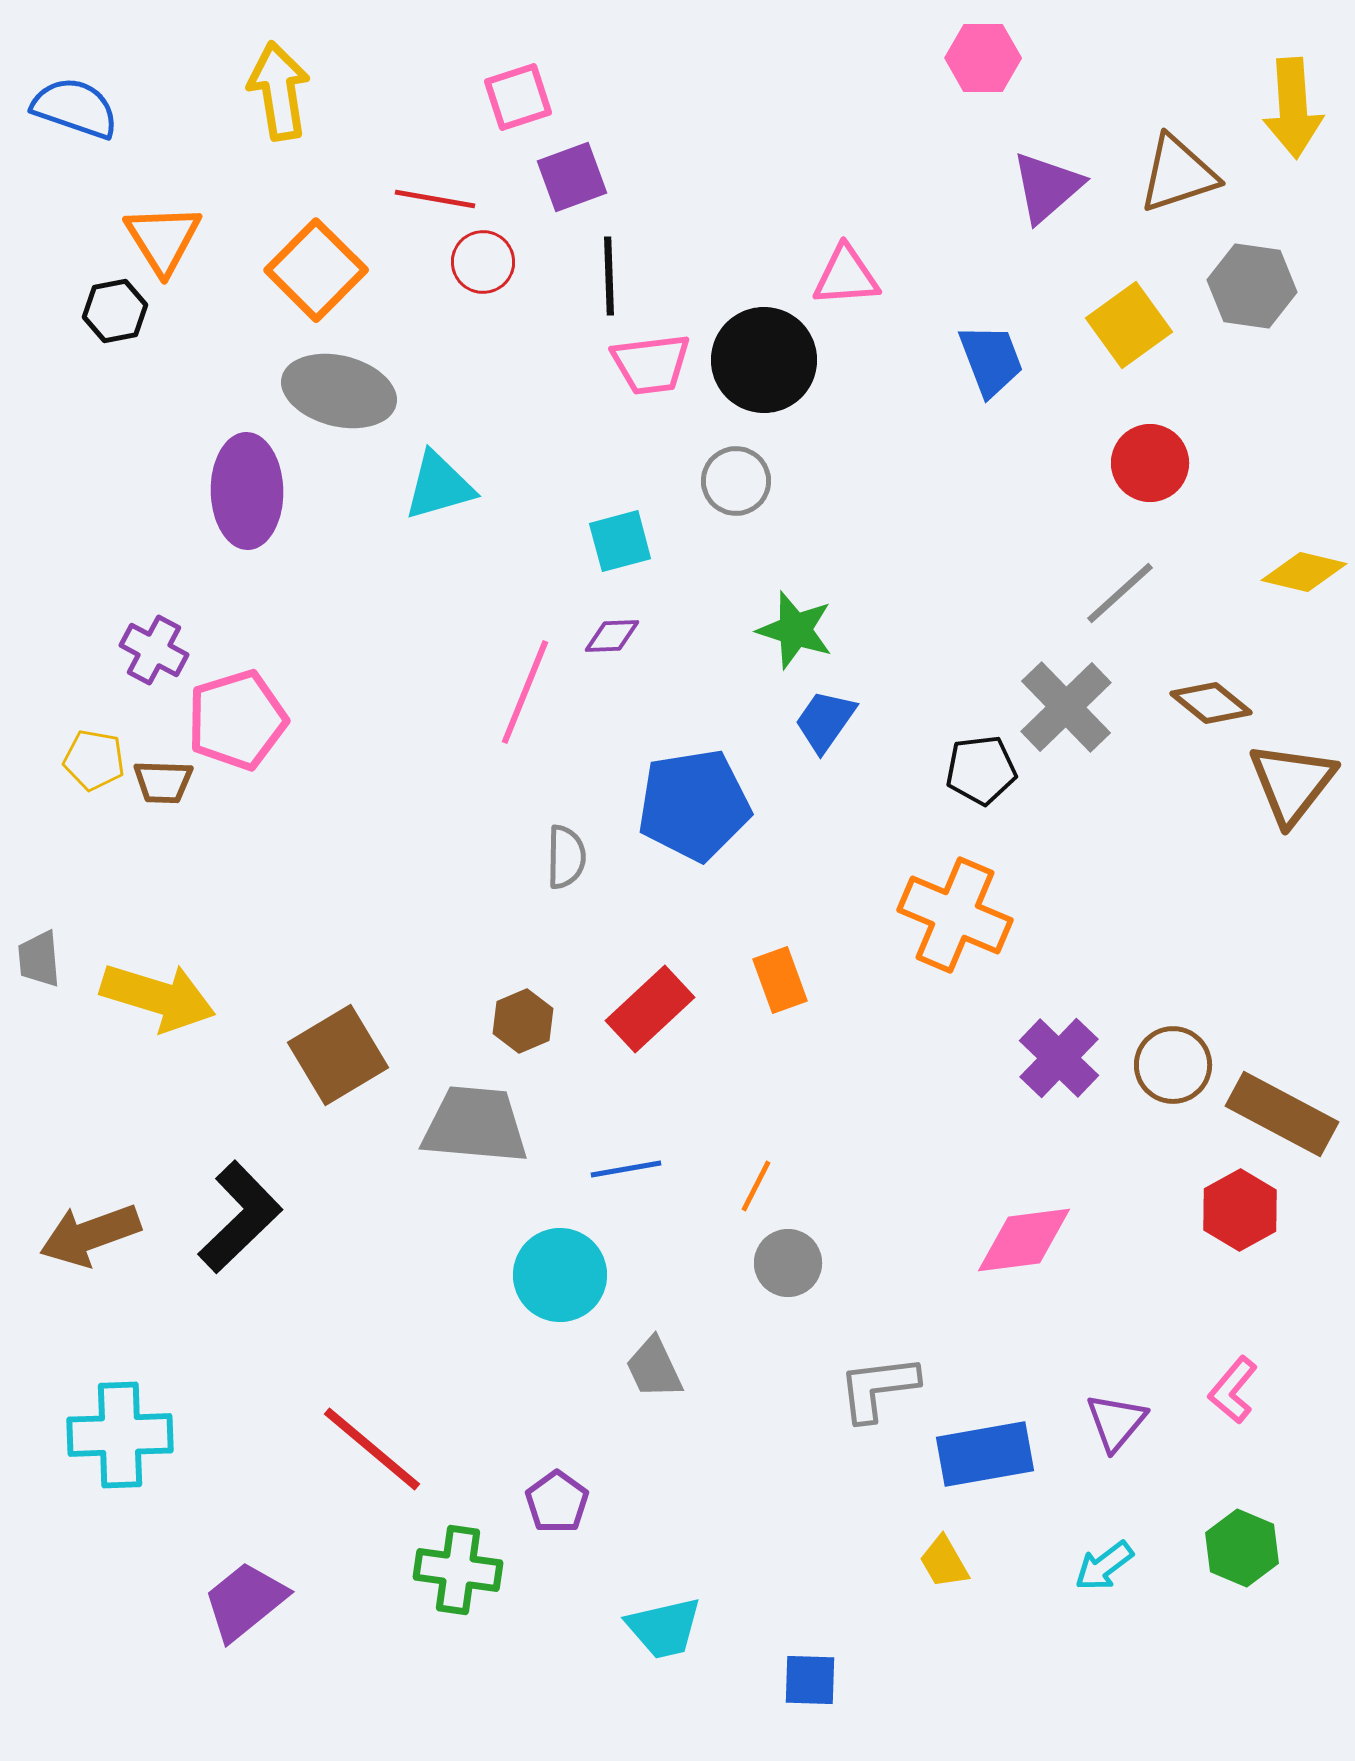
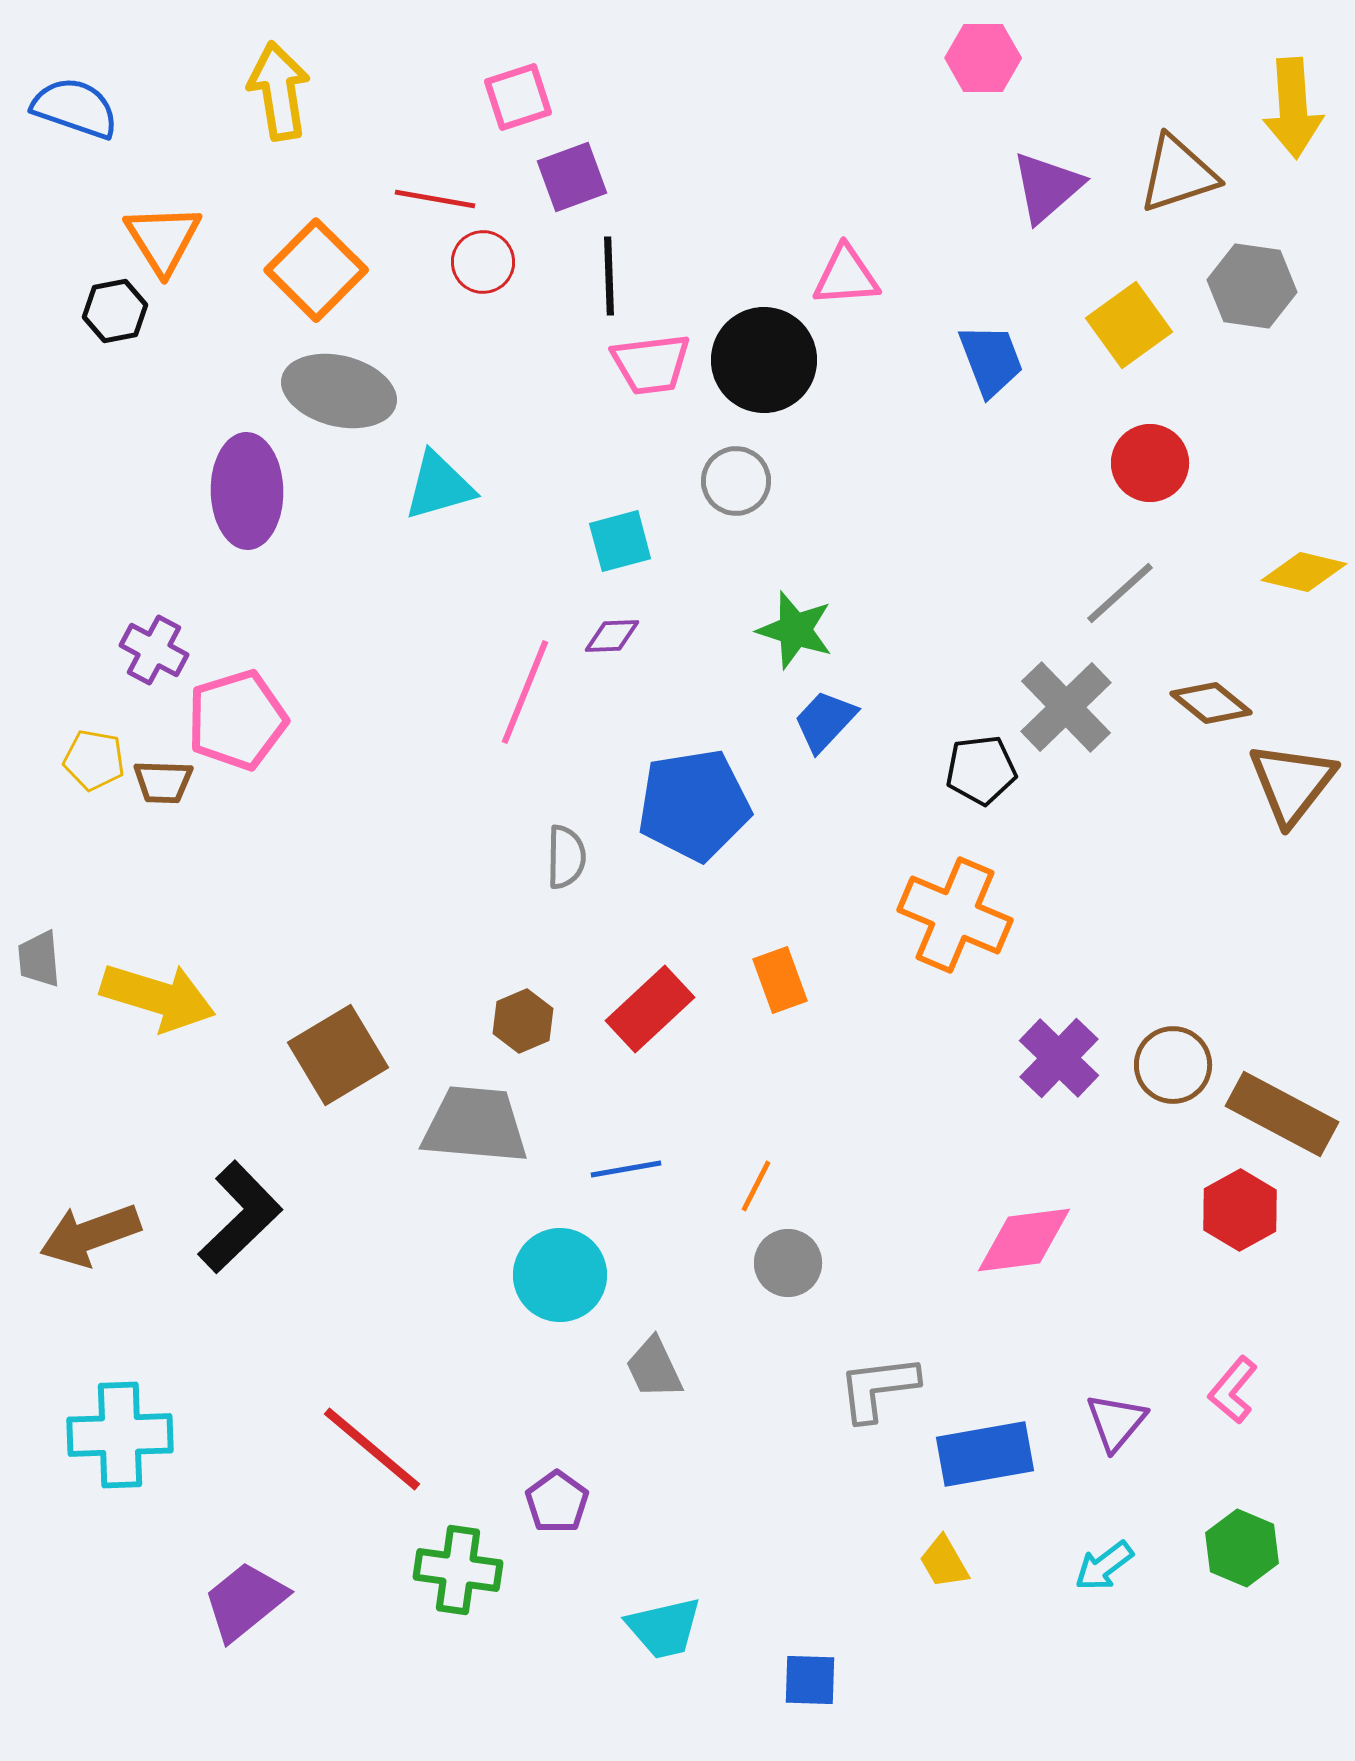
blue trapezoid at (825, 721): rotated 8 degrees clockwise
